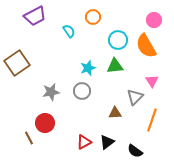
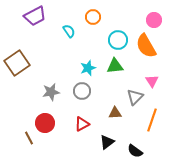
red triangle: moved 2 px left, 18 px up
